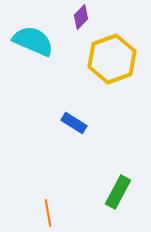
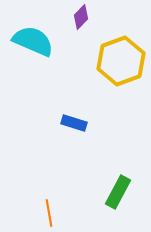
yellow hexagon: moved 9 px right, 2 px down
blue rectangle: rotated 15 degrees counterclockwise
orange line: moved 1 px right
